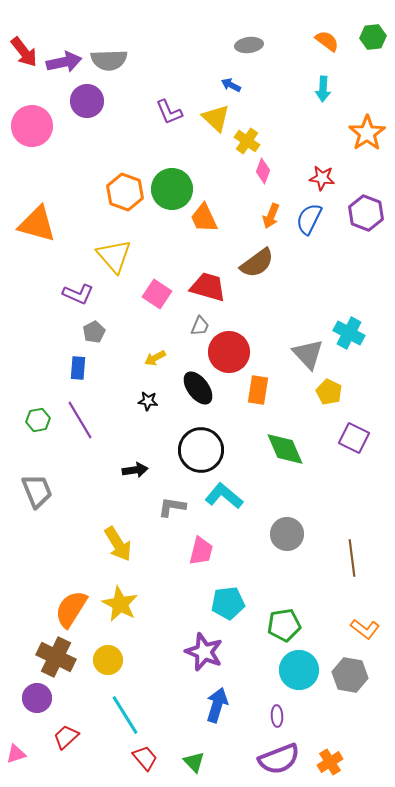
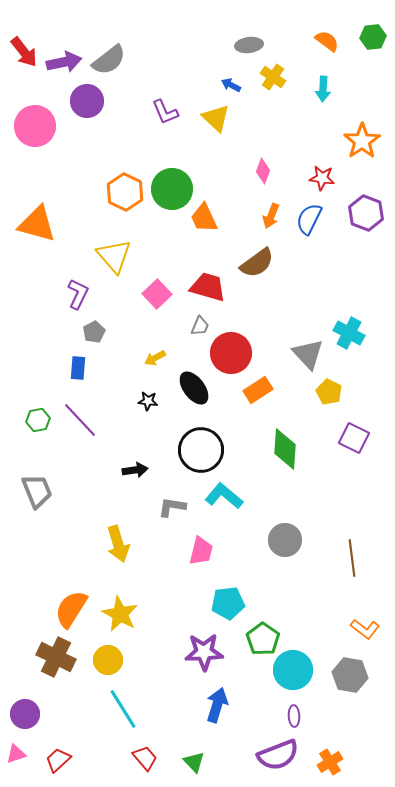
gray semicircle at (109, 60): rotated 36 degrees counterclockwise
purple L-shape at (169, 112): moved 4 px left
pink circle at (32, 126): moved 3 px right
orange star at (367, 133): moved 5 px left, 8 px down
yellow cross at (247, 141): moved 26 px right, 64 px up
orange hexagon at (125, 192): rotated 6 degrees clockwise
purple L-shape at (78, 294): rotated 88 degrees counterclockwise
pink square at (157, 294): rotated 12 degrees clockwise
red circle at (229, 352): moved 2 px right, 1 px down
black ellipse at (198, 388): moved 4 px left
orange rectangle at (258, 390): rotated 48 degrees clockwise
purple line at (80, 420): rotated 12 degrees counterclockwise
green diamond at (285, 449): rotated 27 degrees clockwise
gray circle at (287, 534): moved 2 px left, 6 px down
yellow arrow at (118, 544): rotated 15 degrees clockwise
yellow star at (120, 604): moved 10 px down
green pentagon at (284, 625): moved 21 px left, 14 px down; rotated 28 degrees counterclockwise
purple star at (204, 652): rotated 24 degrees counterclockwise
cyan circle at (299, 670): moved 6 px left
purple circle at (37, 698): moved 12 px left, 16 px down
cyan line at (125, 715): moved 2 px left, 6 px up
purple ellipse at (277, 716): moved 17 px right
red trapezoid at (66, 737): moved 8 px left, 23 px down
purple semicircle at (279, 759): moved 1 px left, 4 px up
